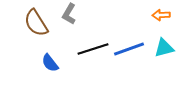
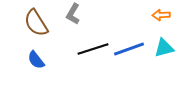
gray L-shape: moved 4 px right
blue semicircle: moved 14 px left, 3 px up
